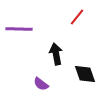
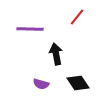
purple line: moved 11 px right
black diamond: moved 7 px left, 9 px down; rotated 15 degrees counterclockwise
purple semicircle: rotated 21 degrees counterclockwise
